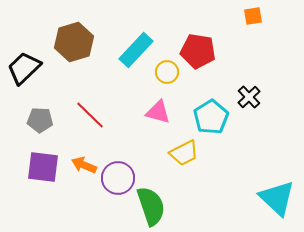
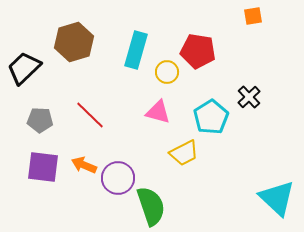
cyan rectangle: rotated 27 degrees counterclockwise
